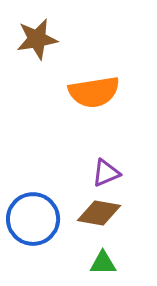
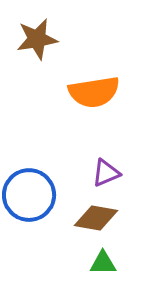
brown diamond: moved 3 px left, 5 px down
blue circle: moved 4 px left, 24 px up
